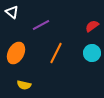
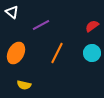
orange line: moved 1 px right
